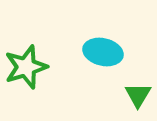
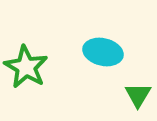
green star: rotated 24 degrees counterclockwise
